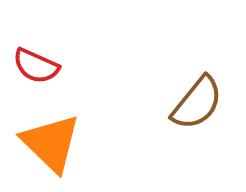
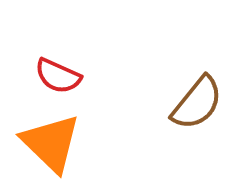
red semicircle: moved 22 px right, 10 px down
